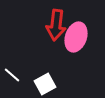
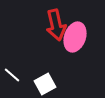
red arrow: rotated 20 degrees counterclockwise
pink ellipse: moved 1 px left
